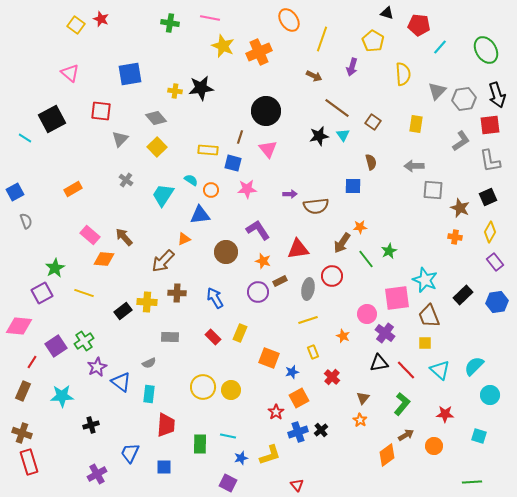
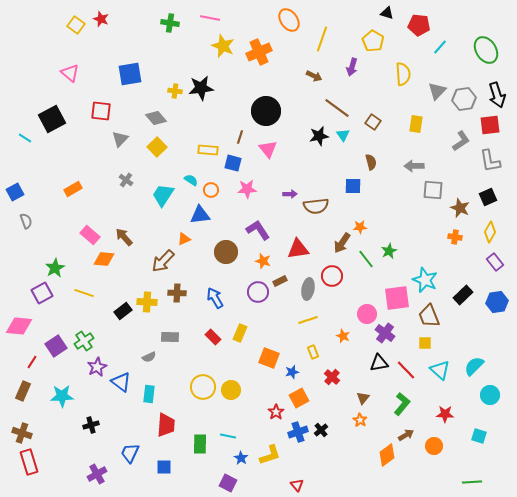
gray semicircle at (149, 363): moved 6 px up
blue star at (241, 458): rotated 24 degrees counterclockwise
